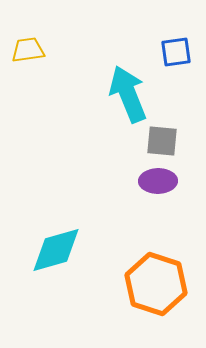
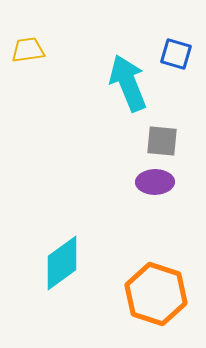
blue square: moved 2 px down; rotated 24 degrees clockwise
cyan arrow: moved 11 px up
purple ellipse: moved 3 px left, 1 px down
cyan diamond: moved 6 px right, 13 px down; rotated 20 degrees counterclockwise
orange hexagon: moved 10 px down
